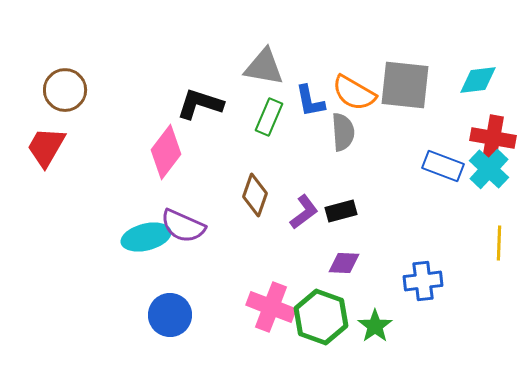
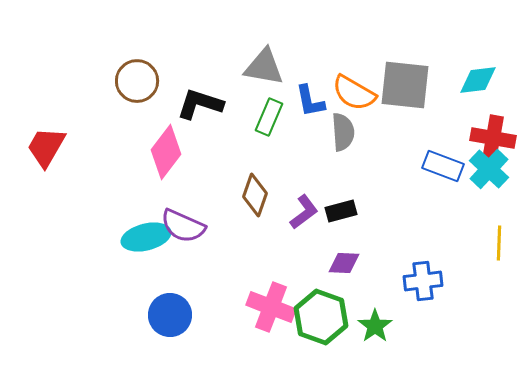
brown circle: moved 72 px right, 9 px up
